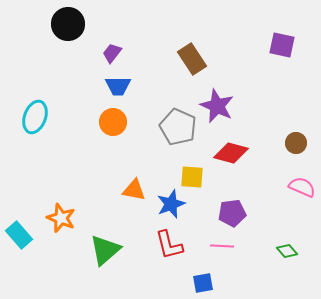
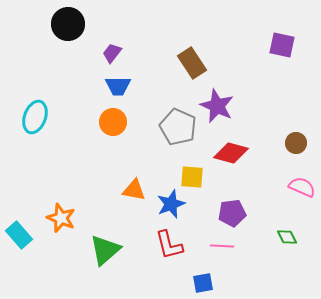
brown rectangle: moved 4 px down
green diamond: moved 14 px up; rotated 15 degrees clockwise
